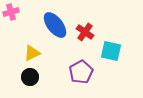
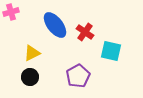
purple pentagon: moved 3 px left, 4 px down
